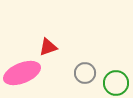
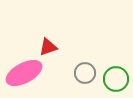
pink ellipse: moved 2 px right; rotated 6 degrees counterclockwise
green circle: moved 4 px up
